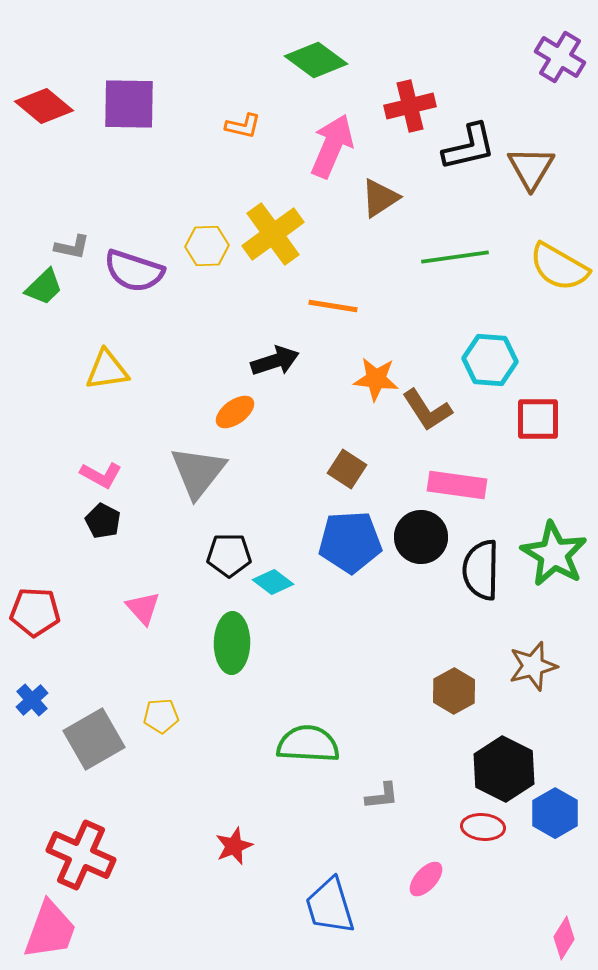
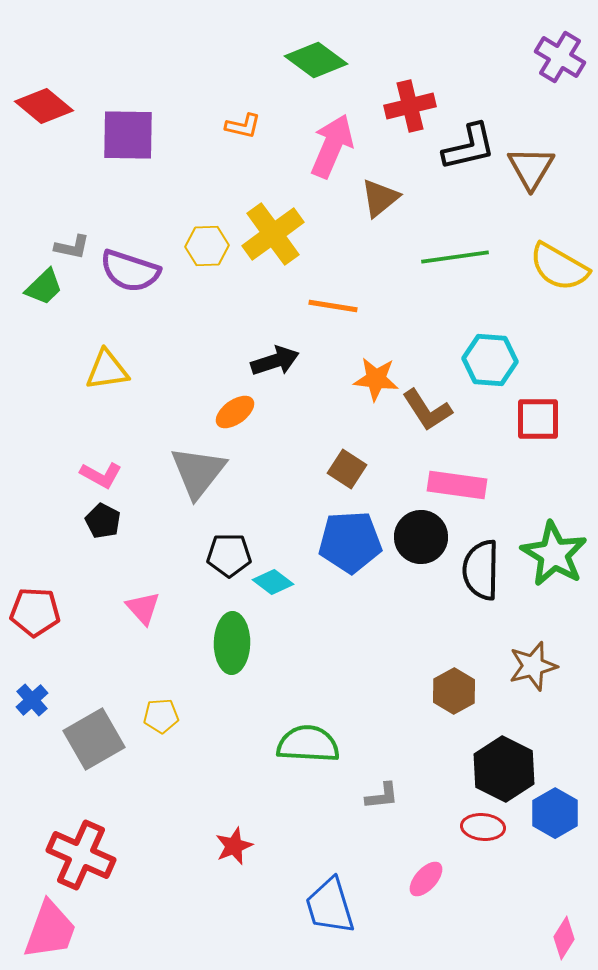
purple square at (129, 104): moved 1 px left, 31 px down
brown triangle at (380, 198): rotated 6 degrees counterclockwise
purple semicircle at (134, 271): moved 4 px left
